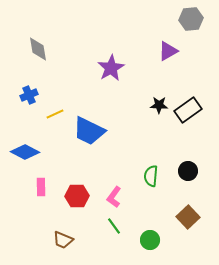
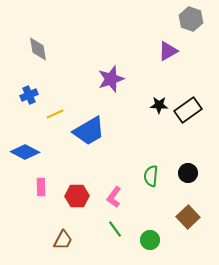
gray hexagon: rotated 25 degrees clockwise
purple star: moved 11 px down; rotated 12 degrees clockwise
blue trapezoid: rotated 56 degrees counterclockwise
black circle: moved 2 px down
green line: moved 1 px right, 3 px down
brown trapezoid: rotated 85 degrees counterclockwise
